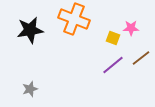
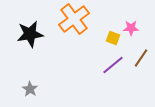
orange cross: rotated 32 degrees clockwise
black star: moved 4 px down
brown line: rotated 18 degrees counterclockwise
gray star: rotated 21 degrees counterclockwise
